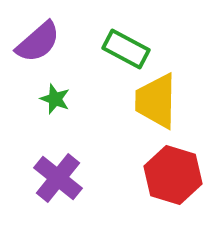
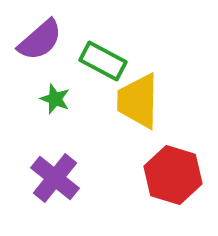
purple semicircle: moved 2 px right, 2 px up
green rectangle: moved 23 px left, 12 px down
yellow trapezoid: moved 18 px left
purple cross: moved 3 px left
